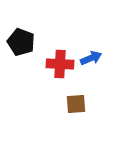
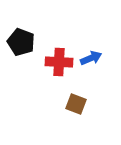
red cross: moved 1 px left, 2 px up
brown square: rotated 25 degrees clockwise
